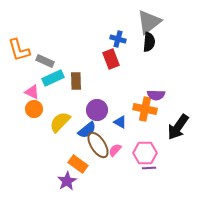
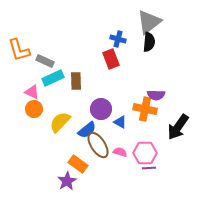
purple circle: moved 4 px right, 1 px up
pink semicircle: moved 5 px right, 2 px down; rotated 64 degrees clockwise
